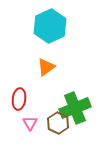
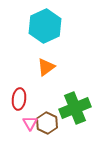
cyan hexagon: moved 5 px left
brown hexagon: moved 11 px left
